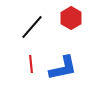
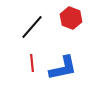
red hexagon: rotated 10 degrees counterclockwise
red line: moved 1 px right, 1 px up
